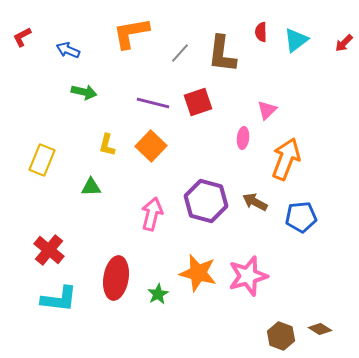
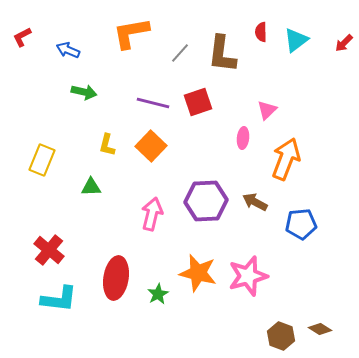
purple hexagon: rotated 18 degrees counterclockwise
blue pentagon: moved 7 px down
